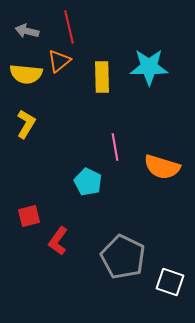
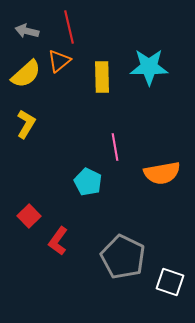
yellow semicircle: rotated 48 degrees counterclockwise
orange semicircle: moved 6 px down; rotated 27 degrees counterclockwise
red square: rotated 30 degrees counterclockwise
